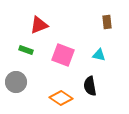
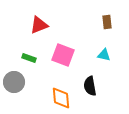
green rectangle: moved 3 px right, 8 px down
cyan triangle: moved 5 px right
gray circle: moved 2 px left
orange diamond: rotated 50 degrees clockwise
